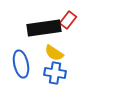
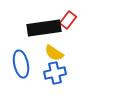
blue cross: rotated 20 degrees counterclockwise
